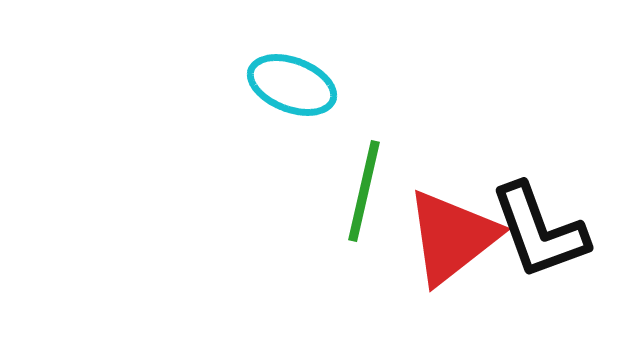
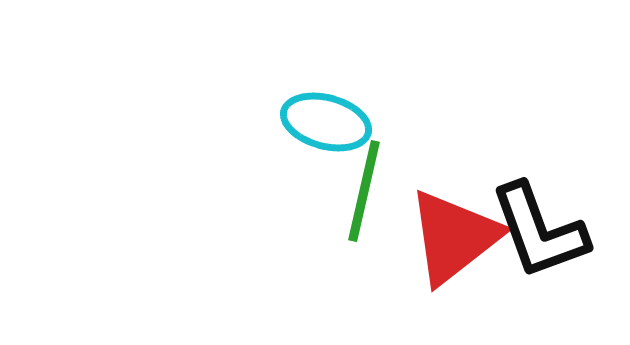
cyan ellipse: moved 34 px right, 37 px down; rotated 6 degrees counterclockwise
red triangle: moved 2 px right
